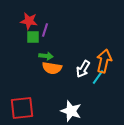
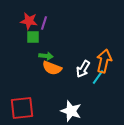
purple line: moved 1 px left, 7 px up
orange semicircle: rotated 12 degrees clockwise
